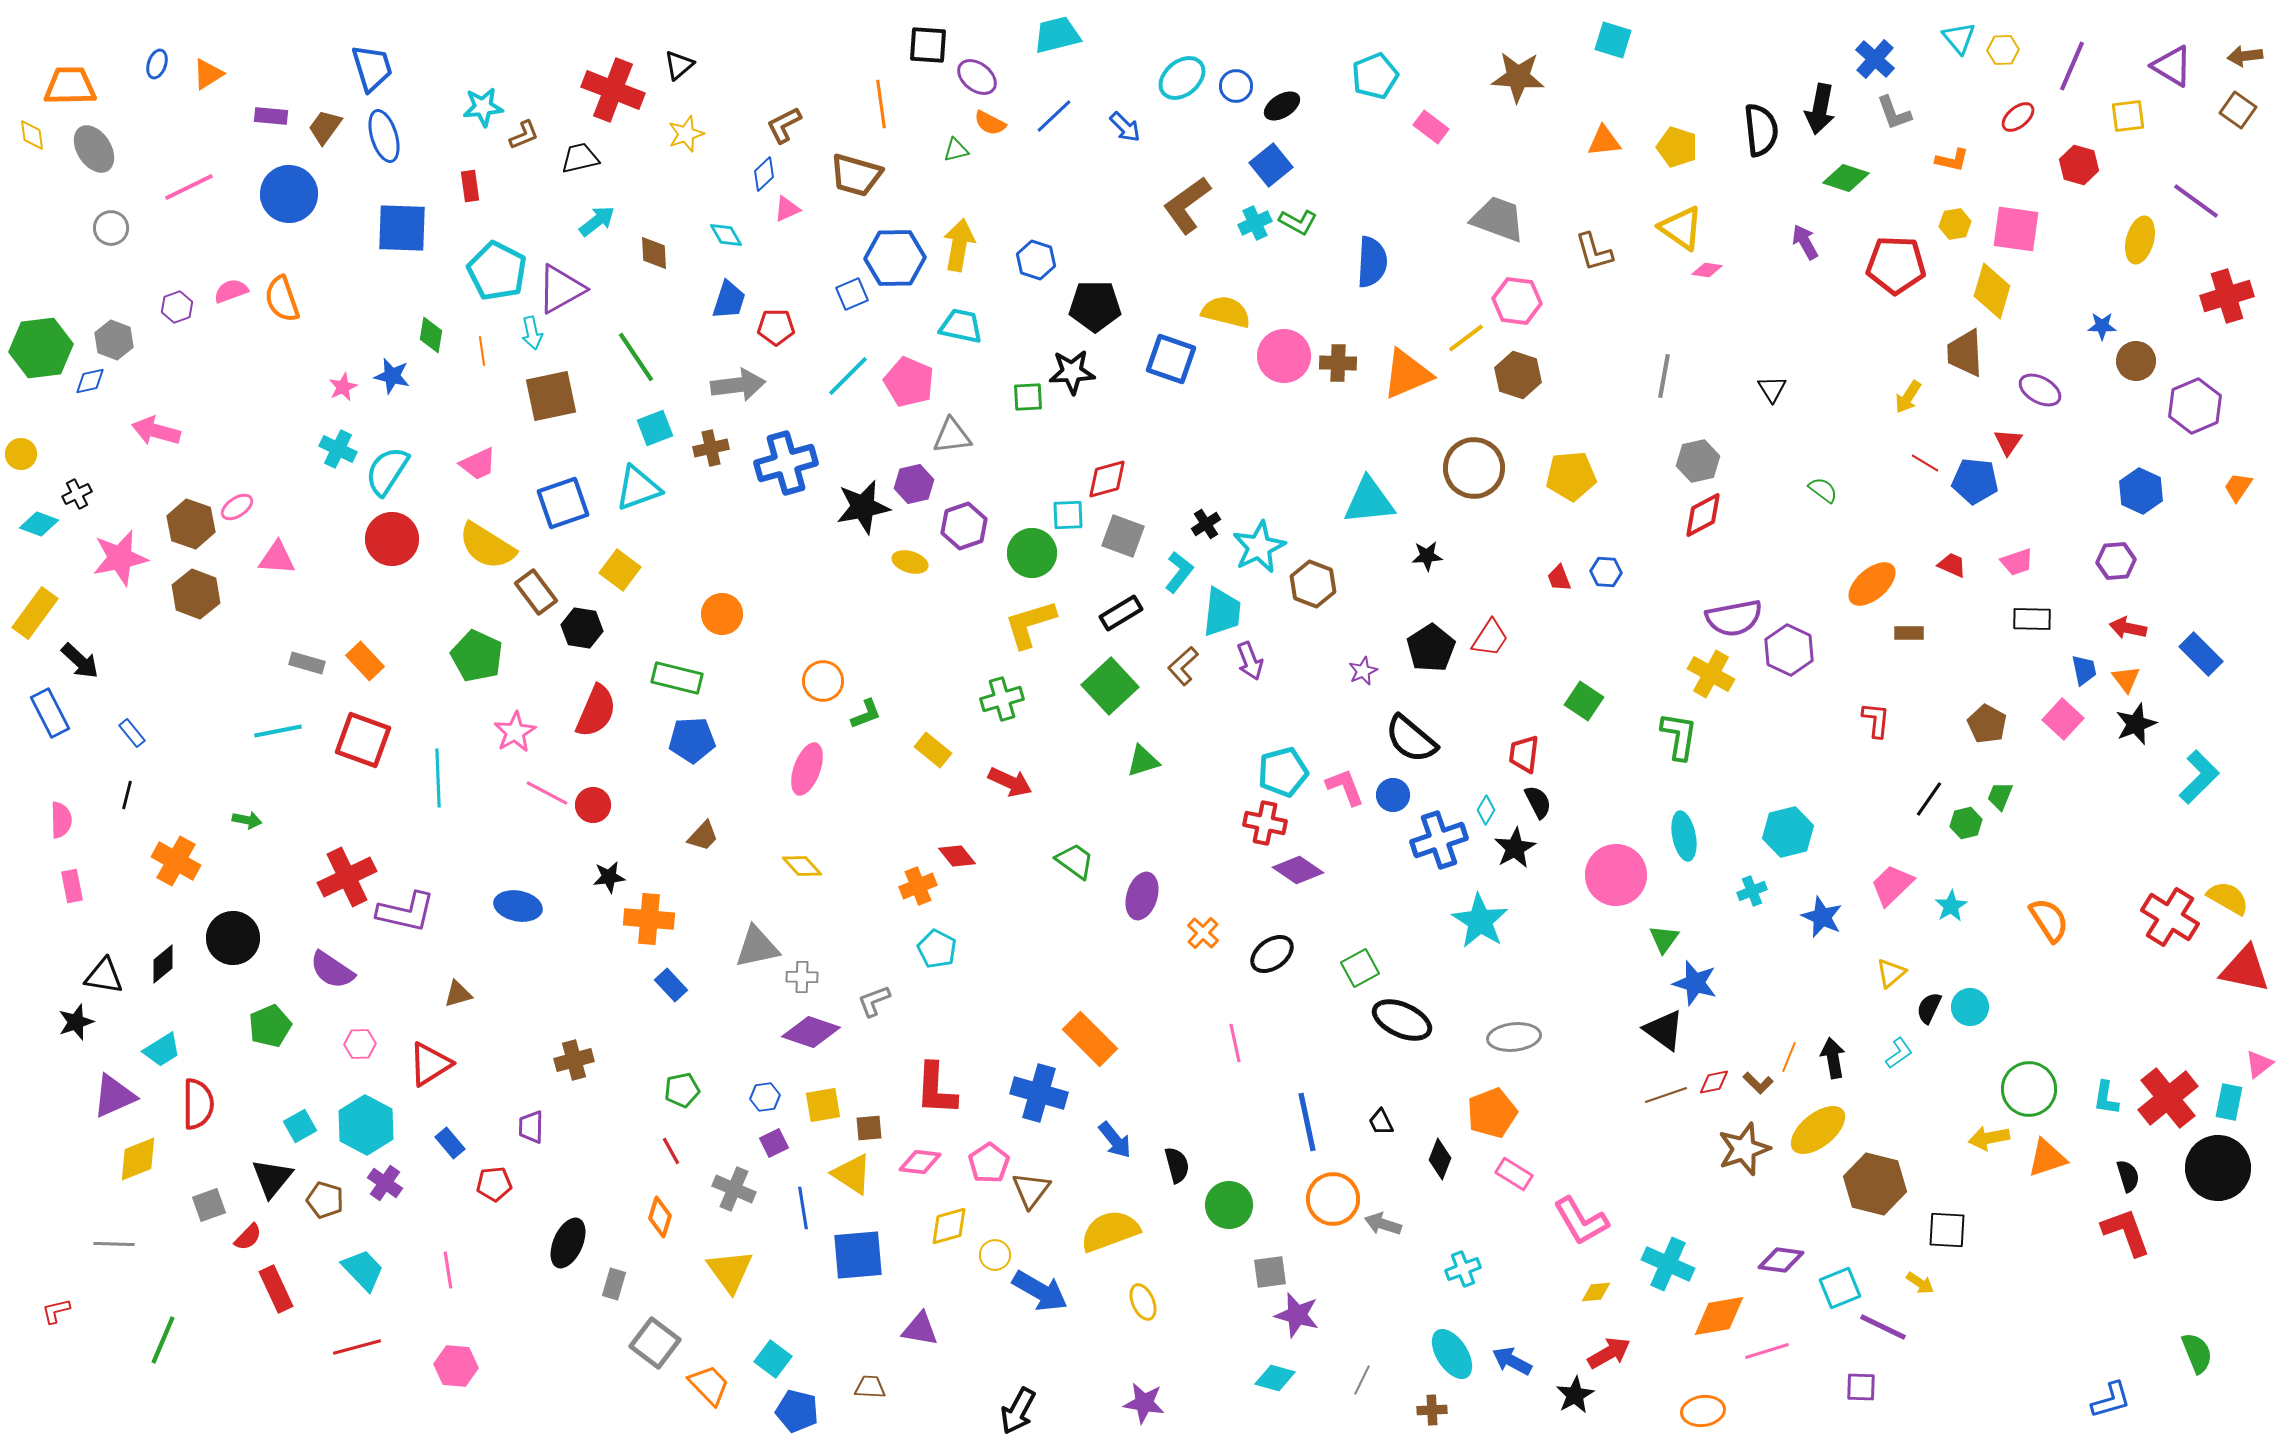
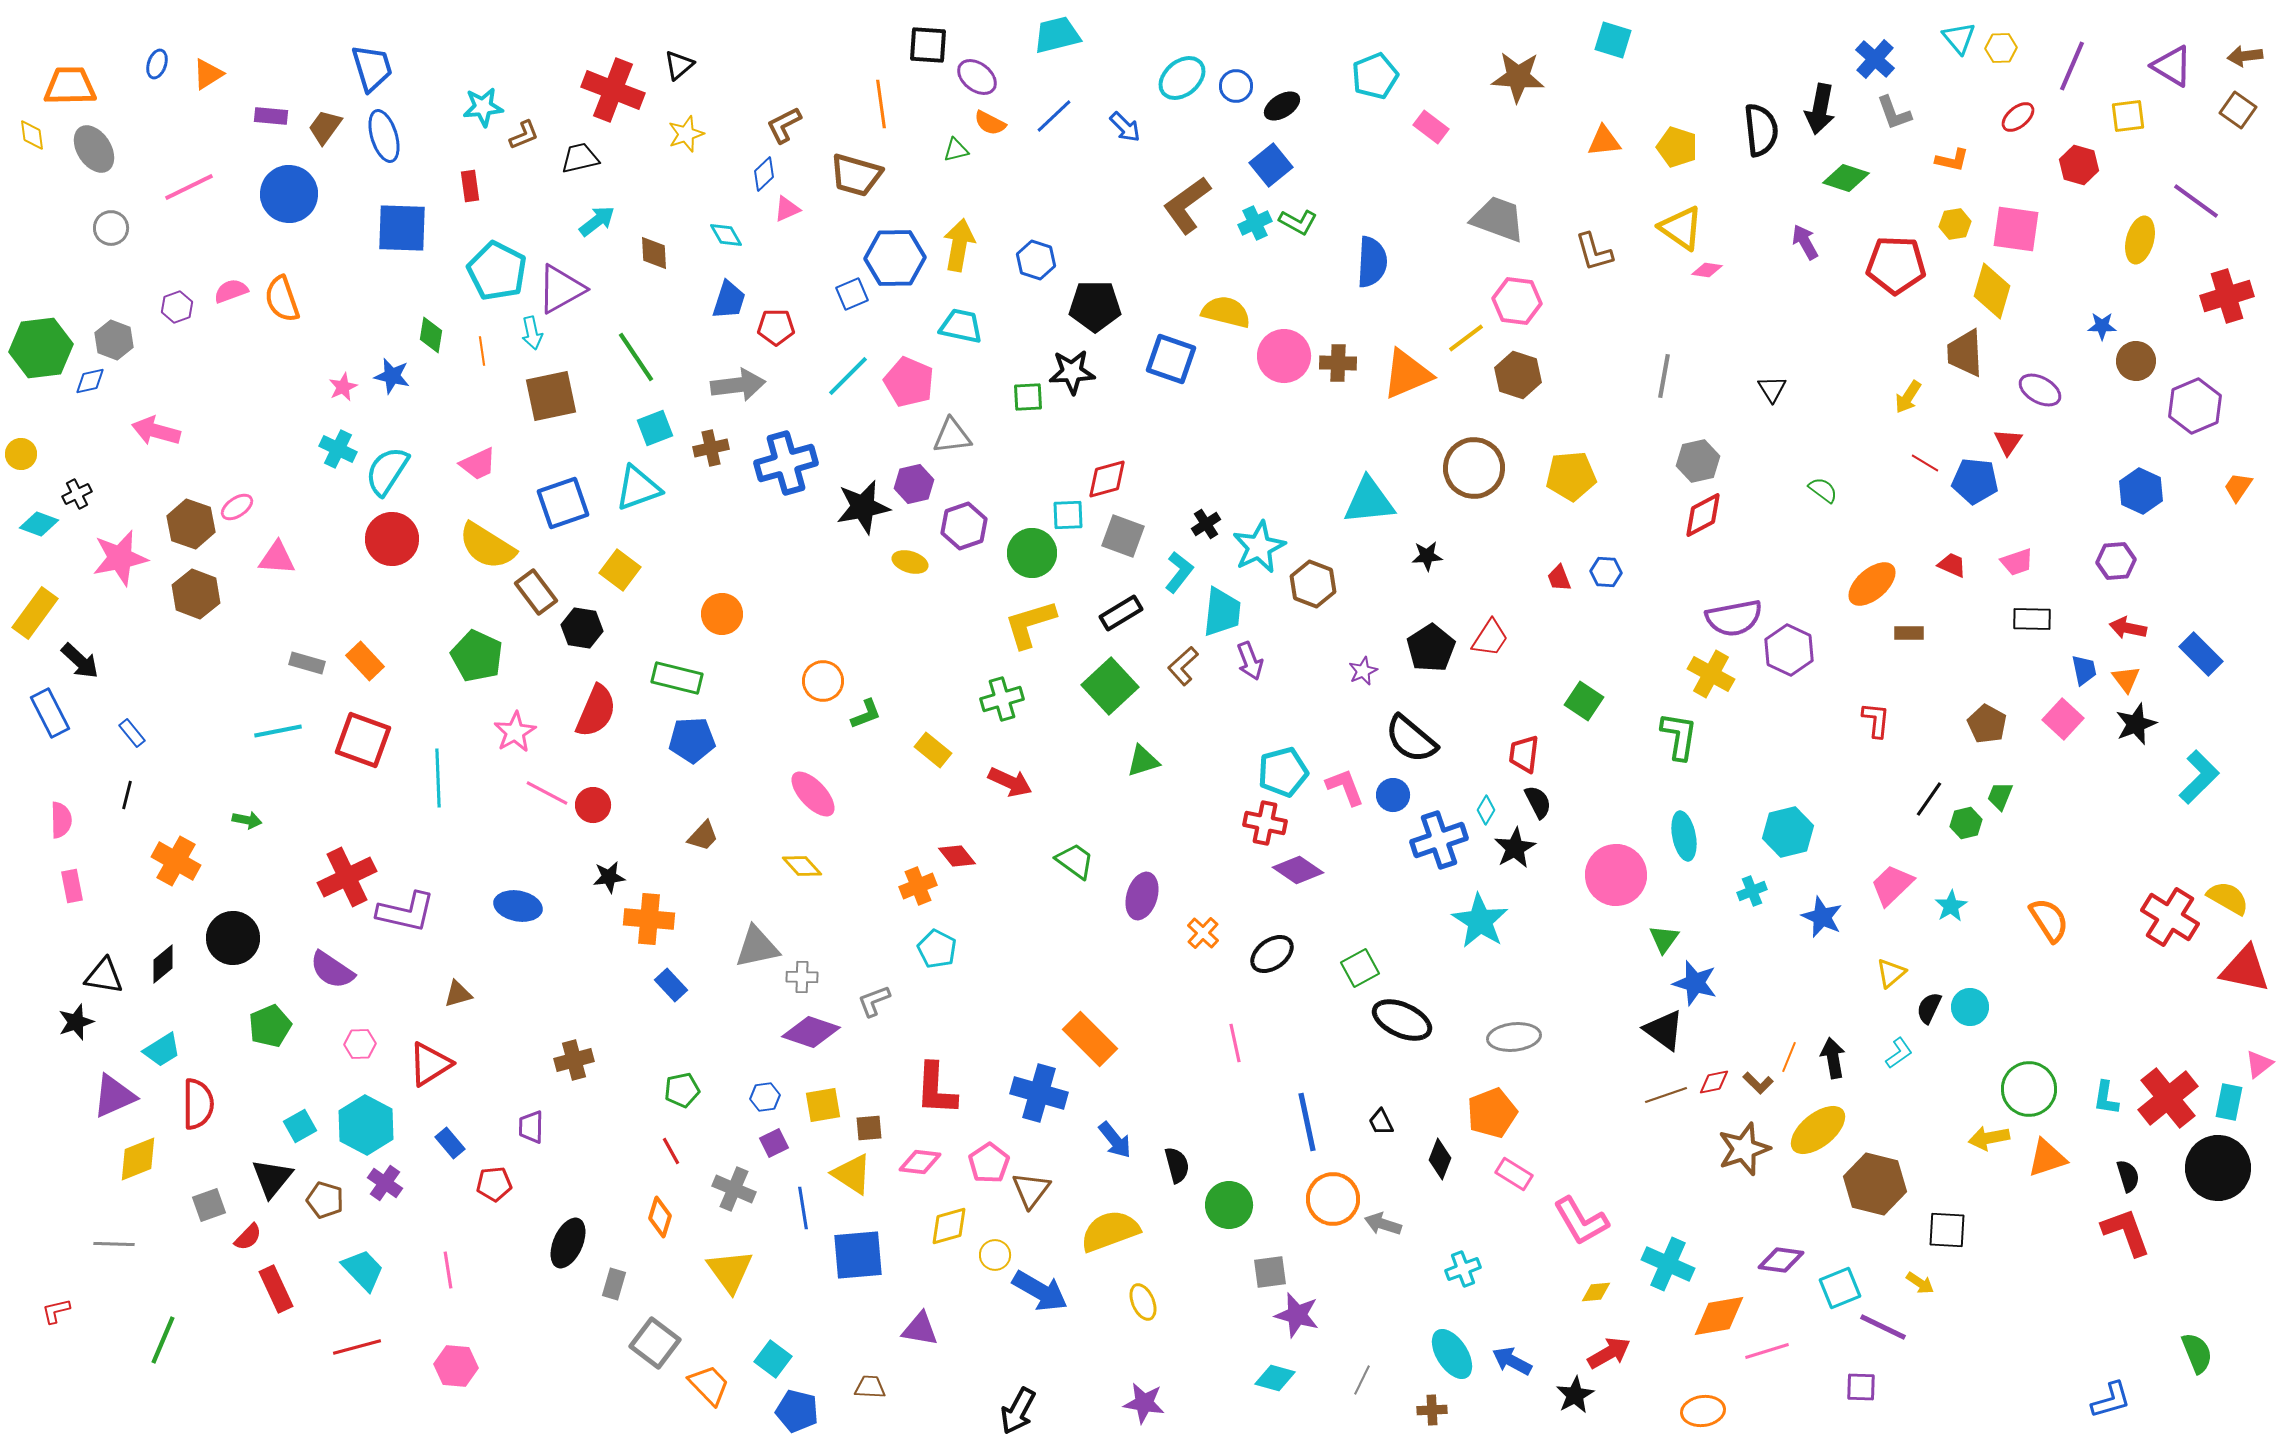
yellow hexagon at (2003, 50): moved 2 px left, 2 px up
pink ellipse at (807, 769): moved 6 px right, 25 px down; rotated 63 degrees counterclockwise
